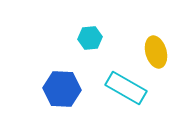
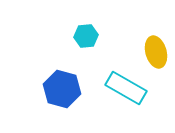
cyan hexagon: moved 4 px left, 2 px up
blue hexagon: rotated 12 degrees clockwise
